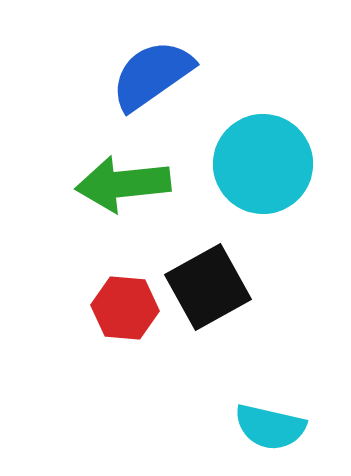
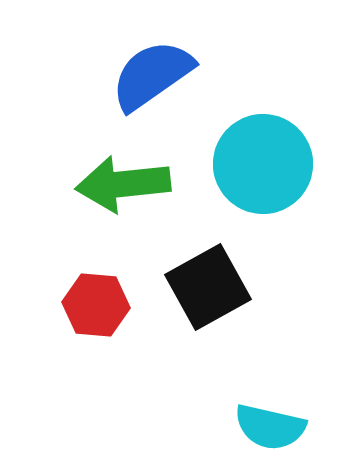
red hexagon: moved 29 px left, 3 px up
